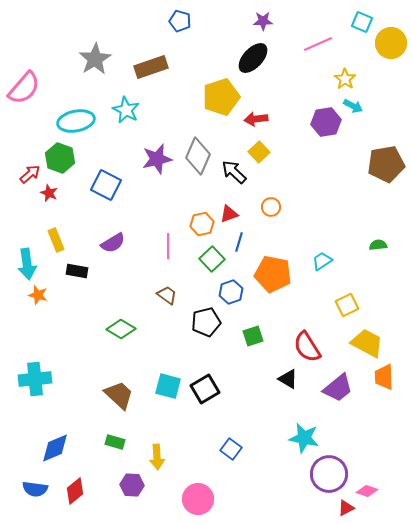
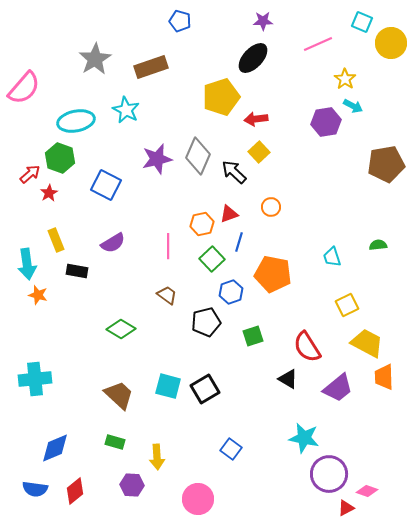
red star at (49, 193): rotated 18 degrees clockwise
cyan trapezoid at (322, 261): moved 10 px right, 4 px up; rotated 75 degrees counterclockwise
